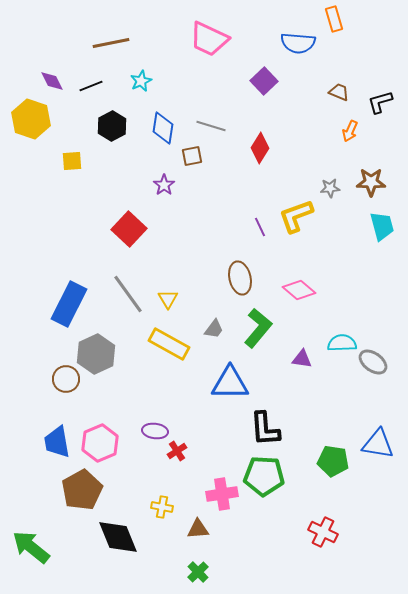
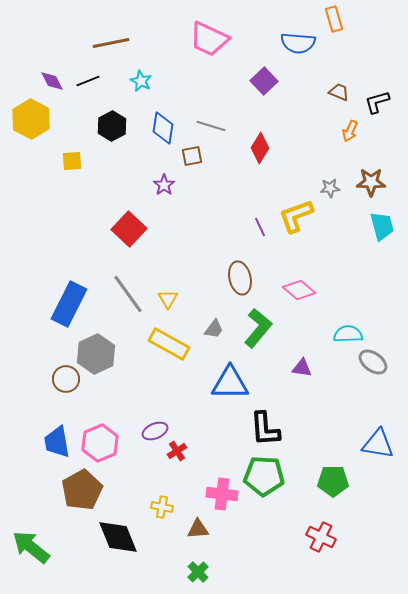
cyan star at (141, 81): rotated 20 degrees counterclockwise
black line at (91, 86): moved 3 px left, 5 px up
black L-shape at (380, 102): moved 3 px left
yellow hexagon at (31, 119): rotated 9 degrees clockwise
cyan semicircle at (342, 343): moved 6 px right, 9 px up
purple triangle at (302, 359): moved 9 px down
purple ellipse at (155, 431): rotated 30 degrees counterclockwise
green pentagon at (333, 461): moved 20 px down; rotated 8 degrees counterclockwise
pink cross at (222, 494): rotated 16 degrees clockwise
red cross at (323, 532): moved 2 px left, 5 px down
